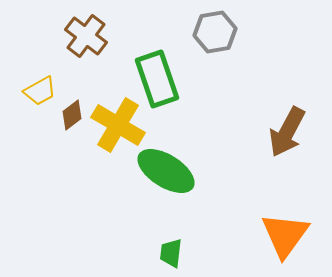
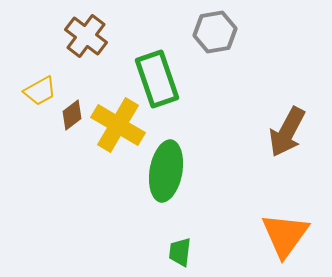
green ellipse: rotated 68 degrees clockwise
green trapezoid: moved 9 px right, 1 px up
